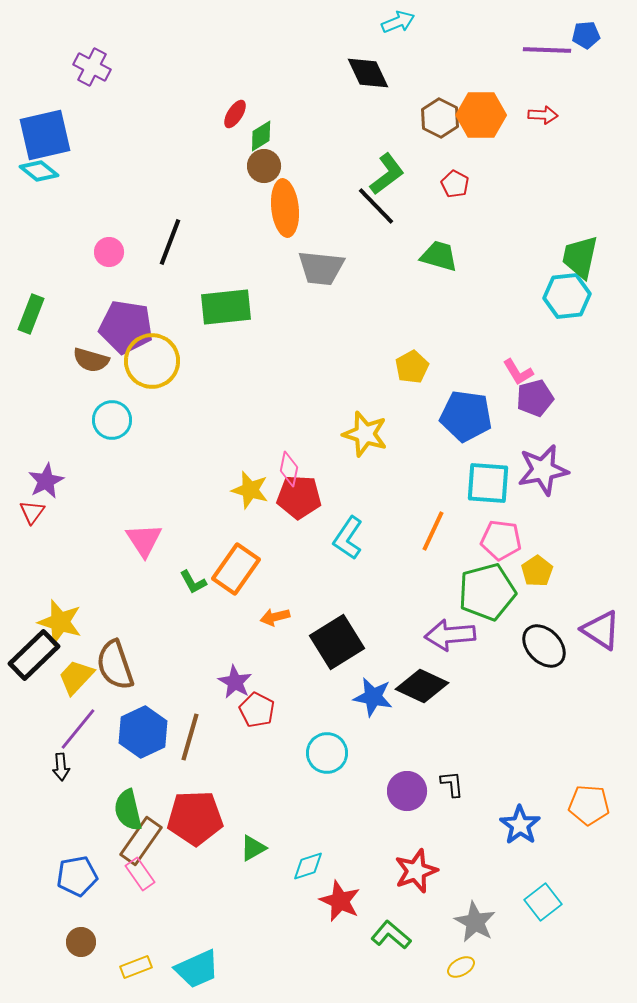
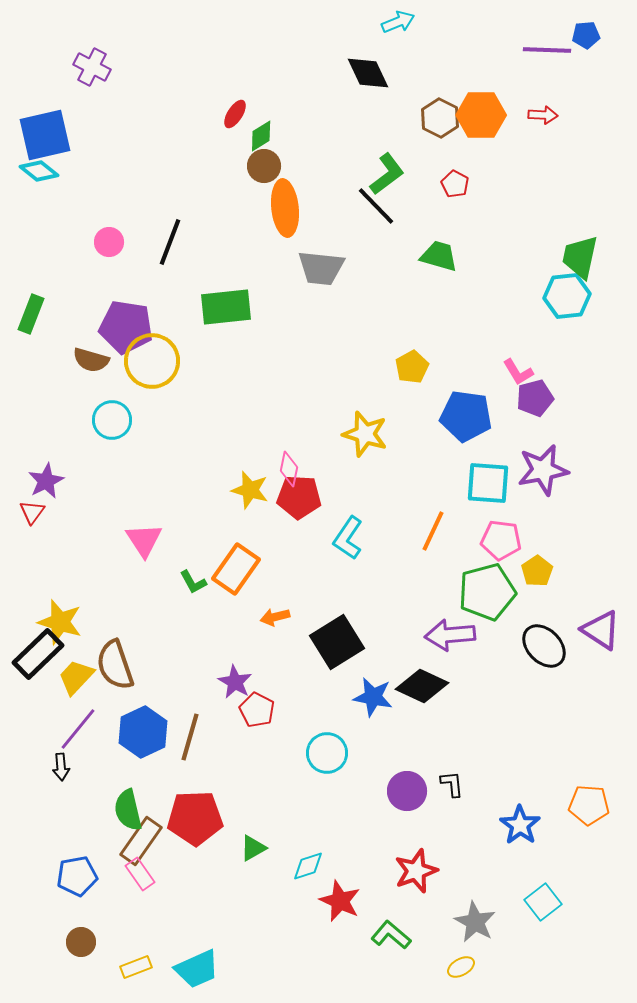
pink circle at (109, 252): moved 10 px up
black rectangle at (34, 655): moved 4 px right, 1 px up
